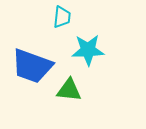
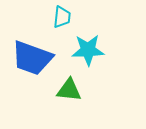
blue trapezoid: moved 8 px up
